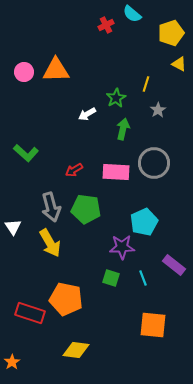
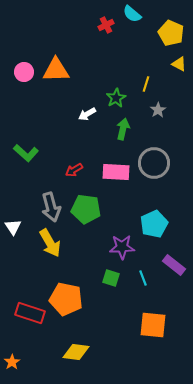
yellow pentagon: rotated 30 degrees counterclockwise
cyan pentagon: moved 10 px right, 2 px down
yellow diamond: moved 2 px down
